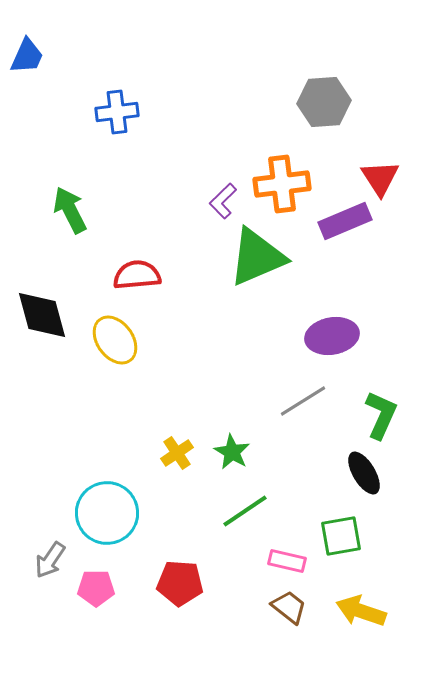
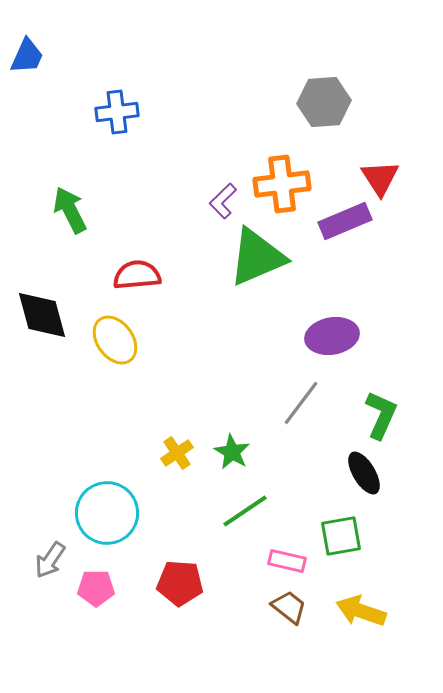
gray line: moved 2 px left, 2 px down; rotated 21 degrees counterclockwise
